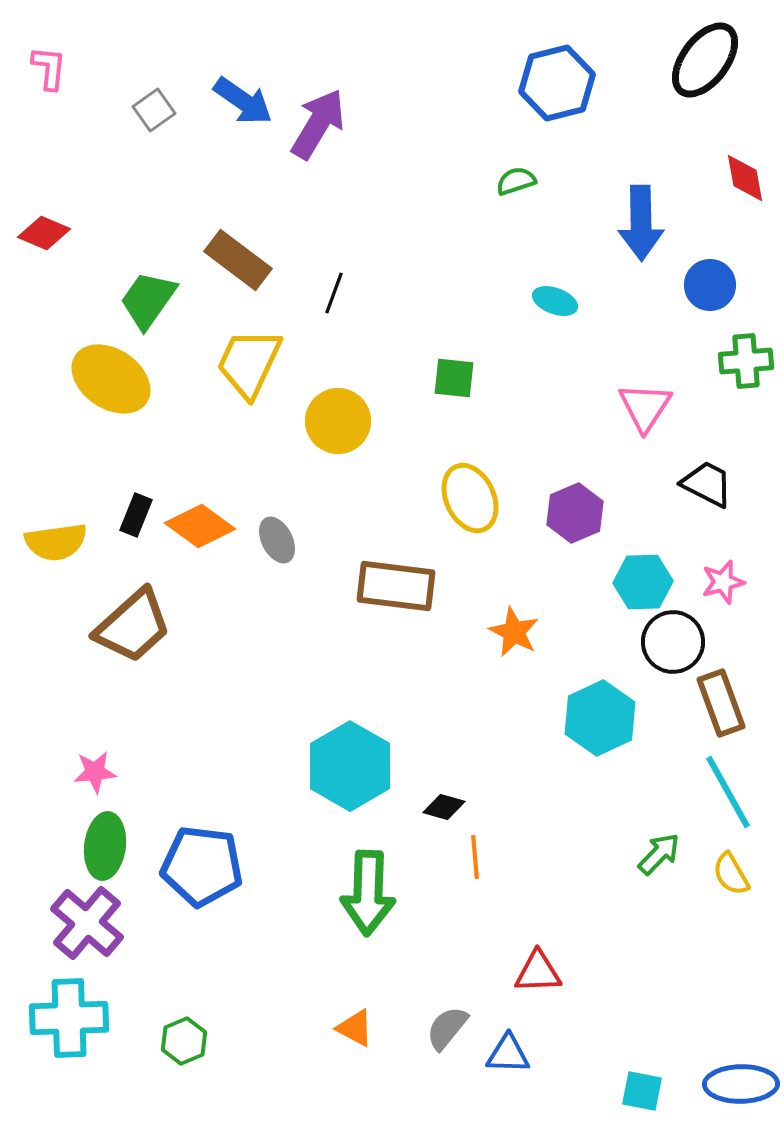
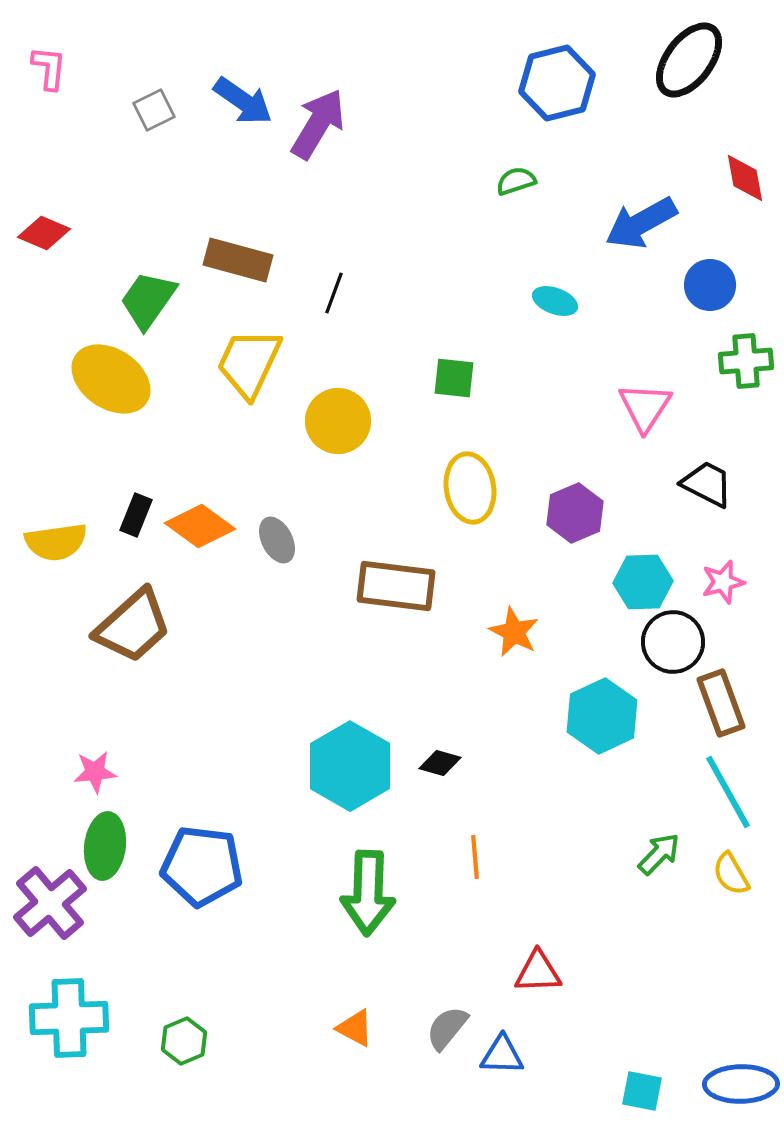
black ellipse at (705, 60): moved 16 px left
gray square at (154, 110): rotated 9 degrees clockwise
blue arrow at (641, 223): rotated 62 degrees clockwise
brown rectangle at (238, 260): rotated 22 degrees counterclockwise
yellow ellipse at (470, 498): moved 10 px up; rotated 16 degrees clockwise
cyan hexagon at (600, 718): moved 2 px right, 2 px up
black diamond at (444, 807): moved 4 px left, 44 px up
purple cross at (87, 923): moved 37 px left, 20 px up; rotated 10 degrees clockwise
blue triangle at (508, 1054): moved 6 px left, 1 px down
